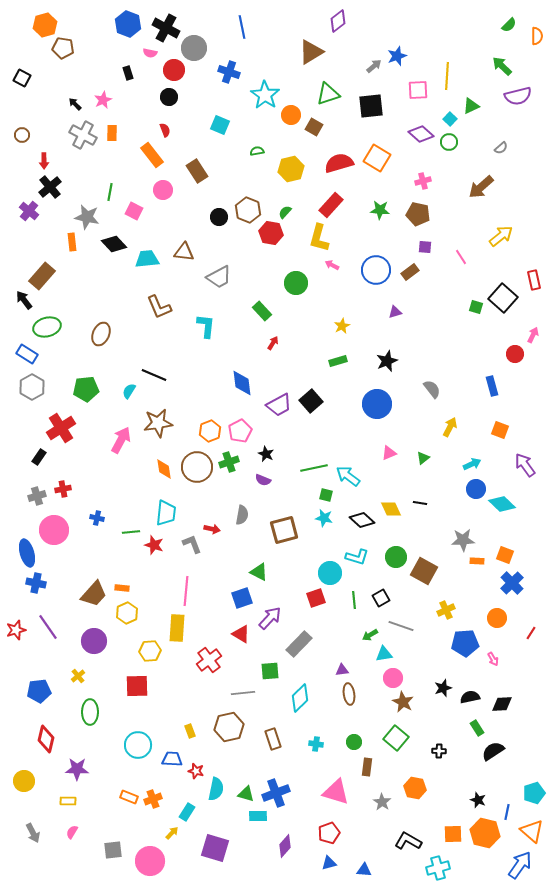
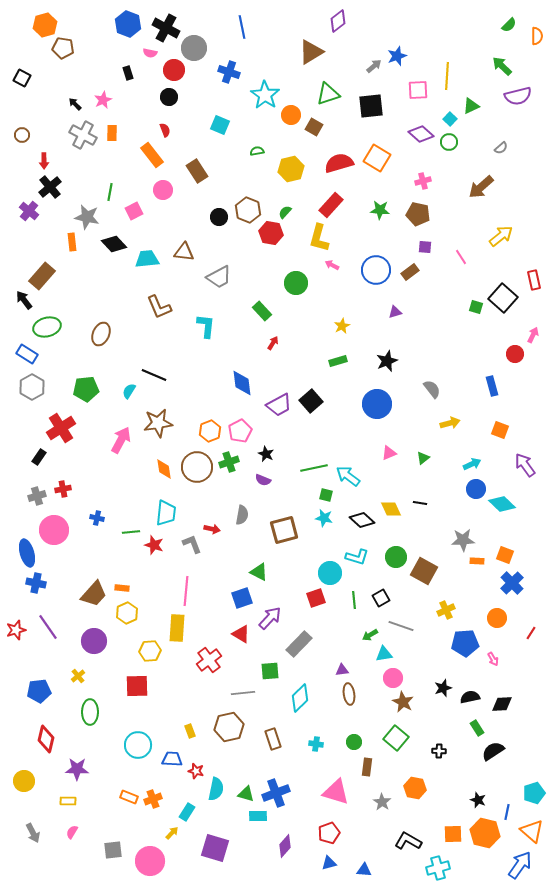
pink square at (134, 211): rotated 36 degrees clockwise
yellow arrow at (450, 427): moved 4 px up; rotated 48 degrees clockwise
